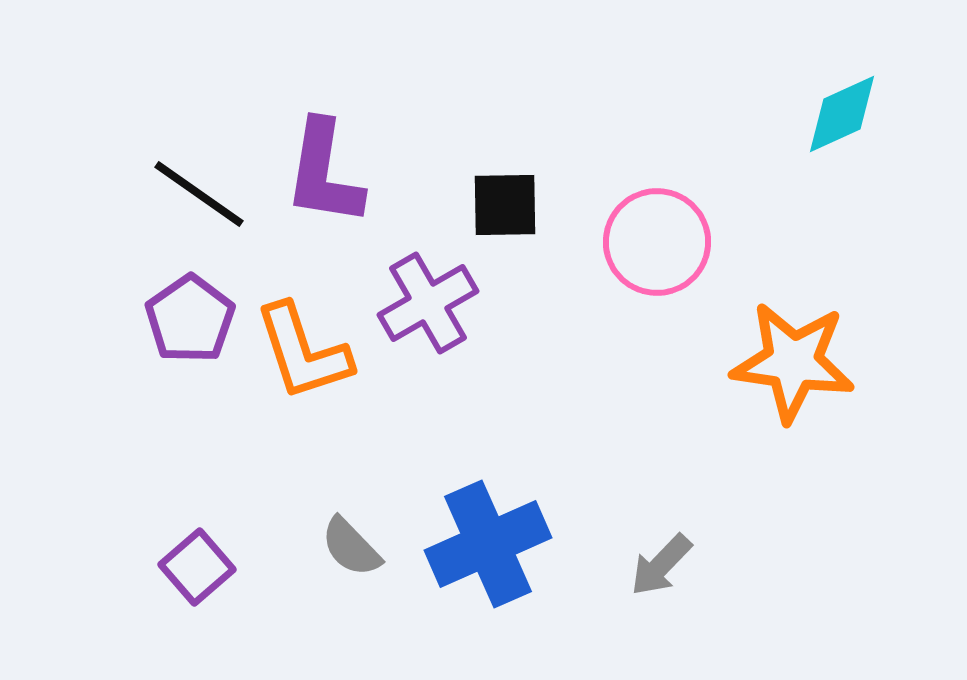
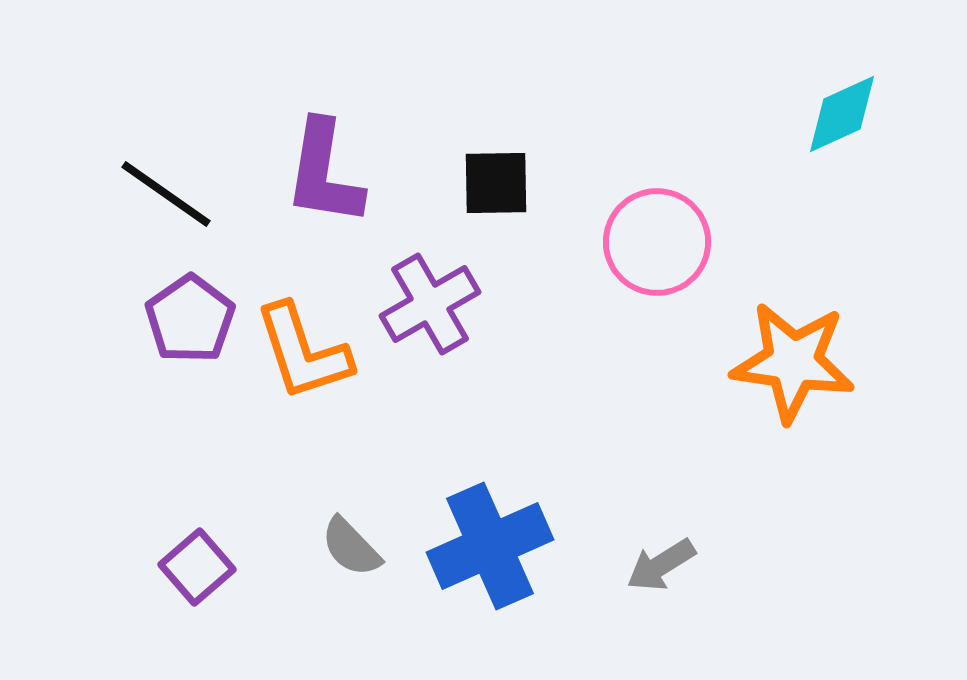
black line: moved 33 px left
black square: moved 9 px left, 22 px up
purple cross: moved 2 px right, 1 px down
blue cross: moved 2 px right, 2 px down
gray arrow: rotated 14 degrees clockwise
